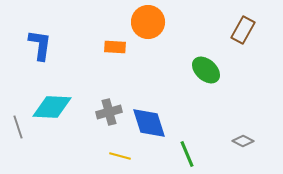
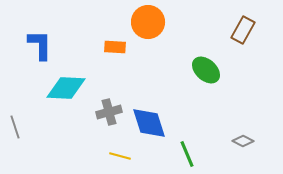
blue L-shape: rotated 8 degrees counterclockwise
cyan diamond: moved 14 px right, 19 px up
gray line: moved 3 px left
